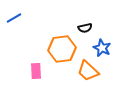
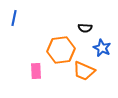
blue line: rotated 49 degrees counterclockwise
black semicircle: rotated 16 degrees clockwise
orange hexagon: moved 1 px left, 1 px down
orange trapezoid: moved 4 px left; rotated 20 degrees counterclockwise
